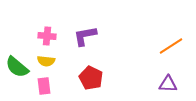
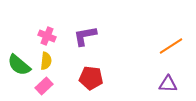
pink cross: rotated 18 degrees clockwise
yellow semicircle: rotated 90 degrees counterclockwise
green semicircle: moved 2 px right, 2 px up
red pentagon: rotated 20 degrees counterclockwise
pink rectangle: rotated 54 degrees clockwise
